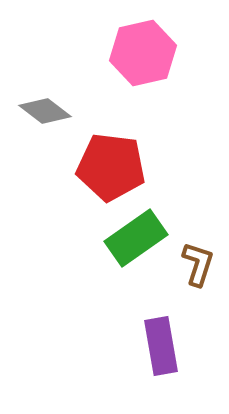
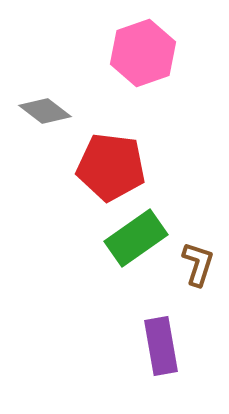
pink hexagon: rotated 6 degrees counterclockwise
